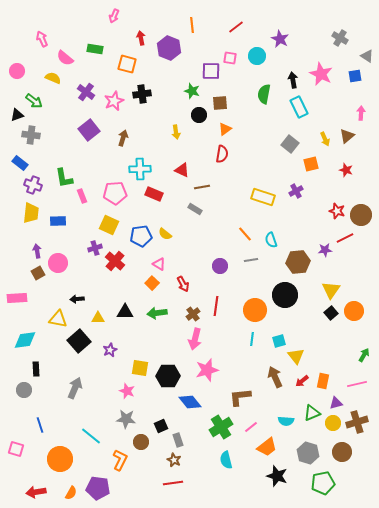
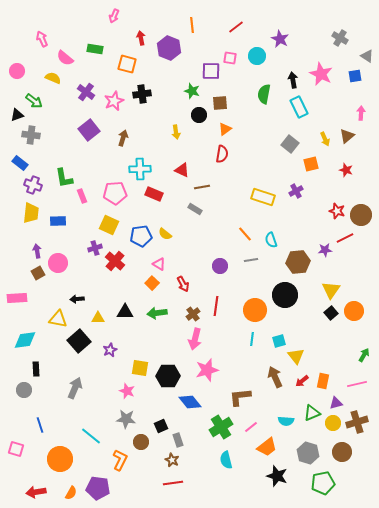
brown star at (174, 460): moved 2 px left
